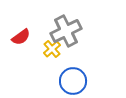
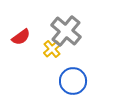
gray cross: rotated 24 degrees counterclockwise
